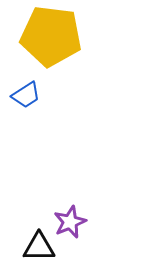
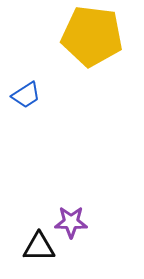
yellow pentagon: moved 41 px right
purple star: moved 1 px right; rotated 24 degrees clockwise
